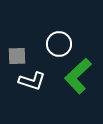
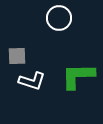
white circle: moved 26 px up
green L-shape: rotated 42 degrees clockwise
